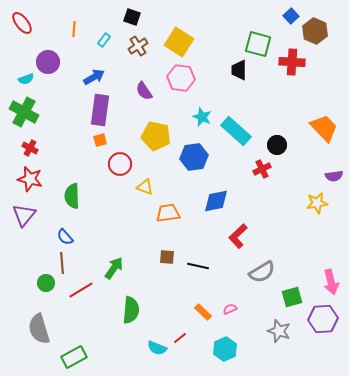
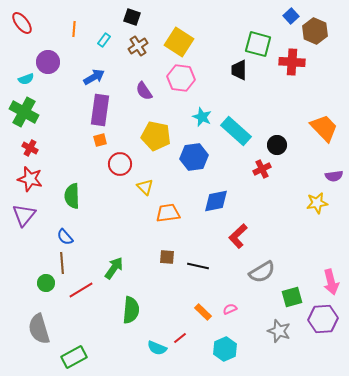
yellow triangle at (145, 187): rotated 24 degrees clockwise
